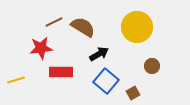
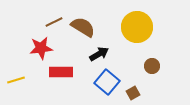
blue square: moved 1 px right, 1 px down
